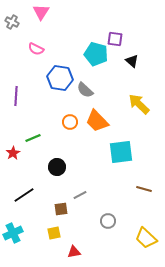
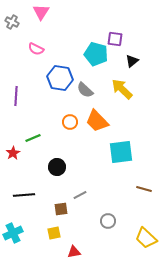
black triangle: rotated 40 degrees clockwise
yellow arrow: moved 17 px left, 15 px up
black line: rotated 30 degrees clockwise
